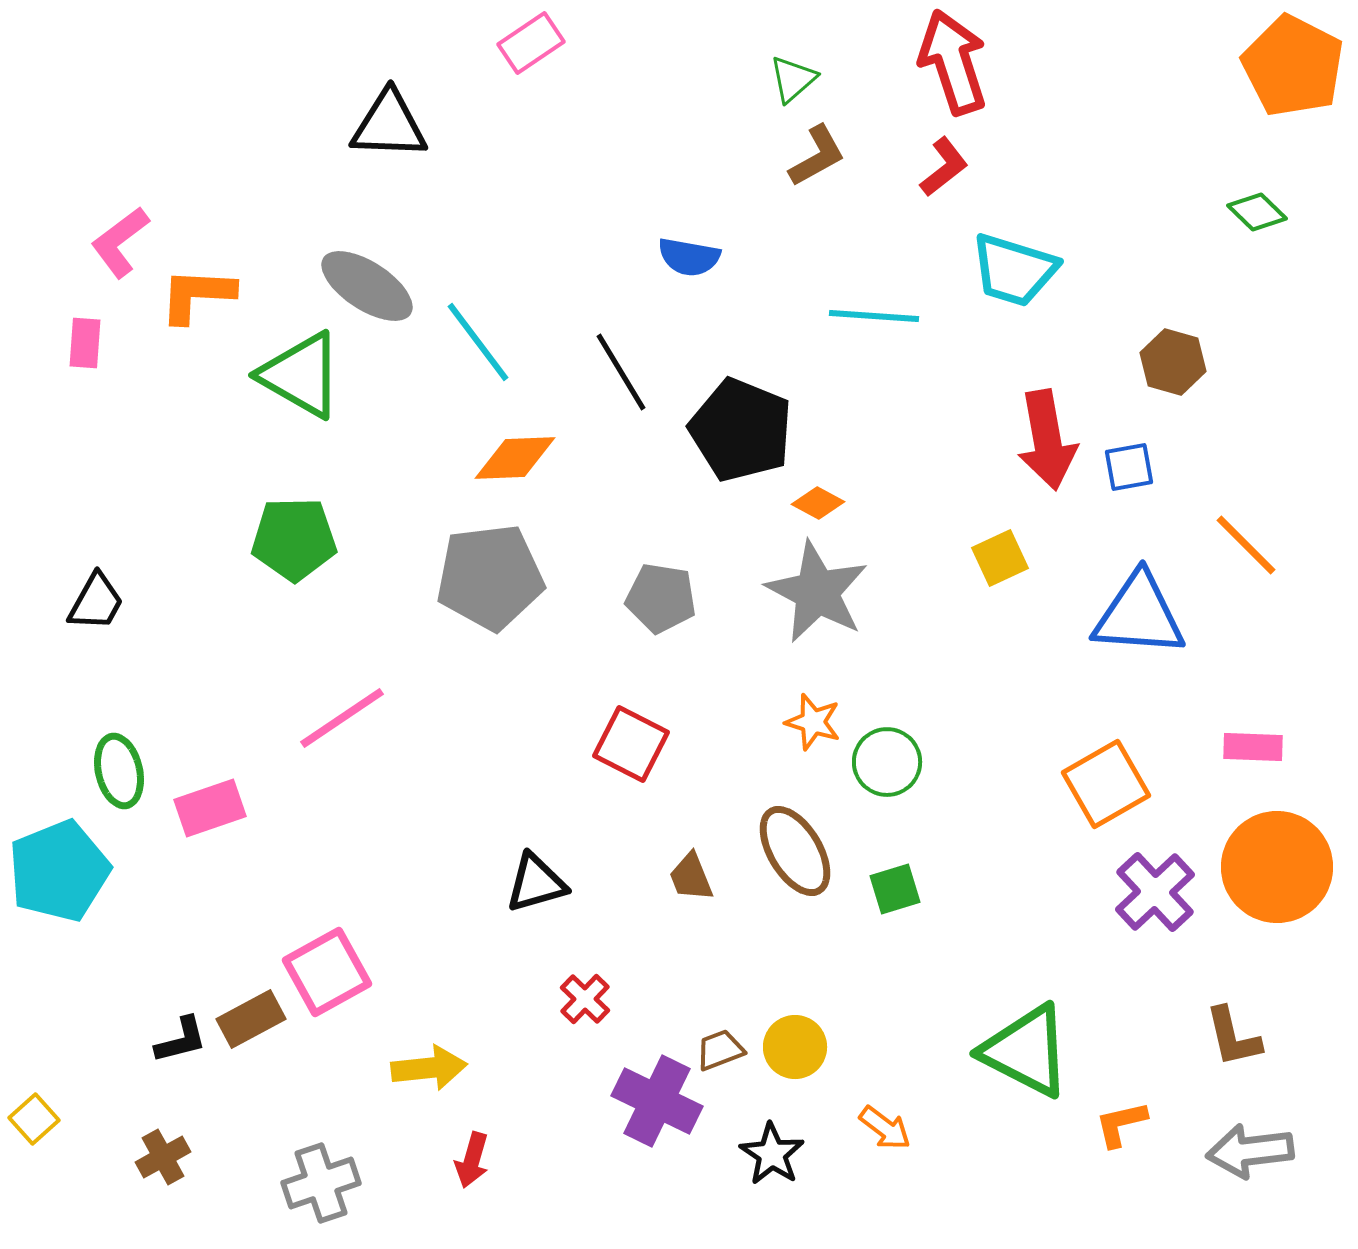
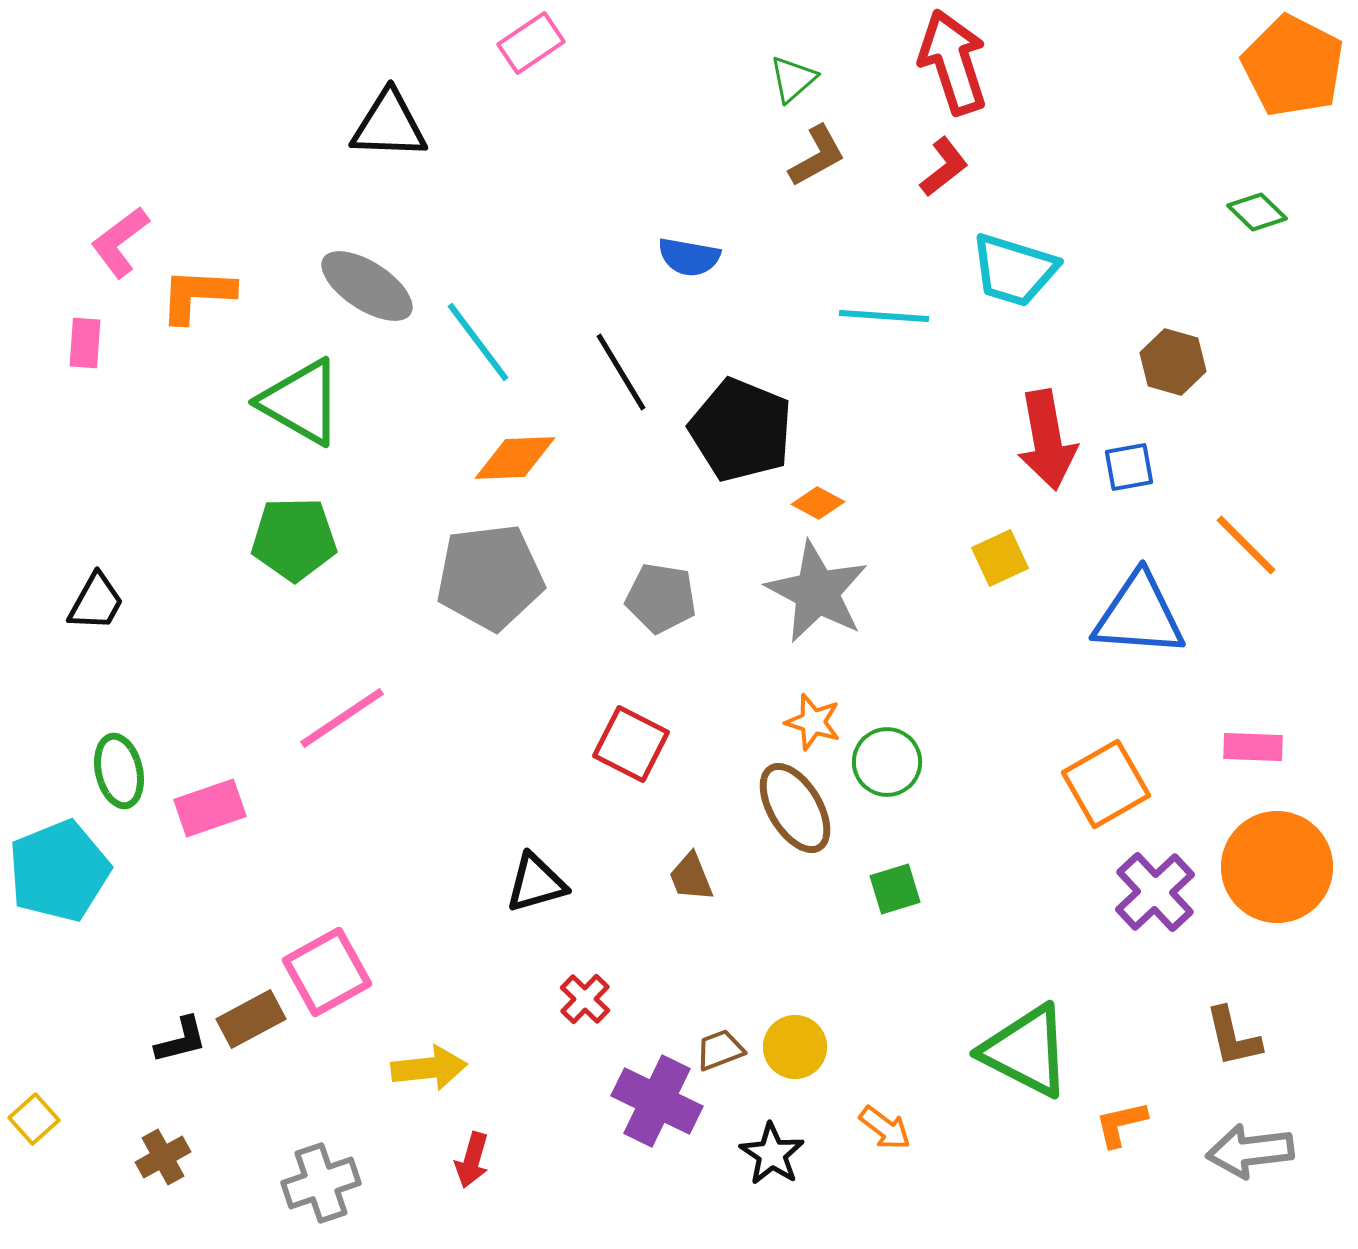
cyan line at (874, 316): moved 10 px right
green triangle at (301, 375): moved 27 px down
brown ellipse at (795, 851): moved 43 px up
